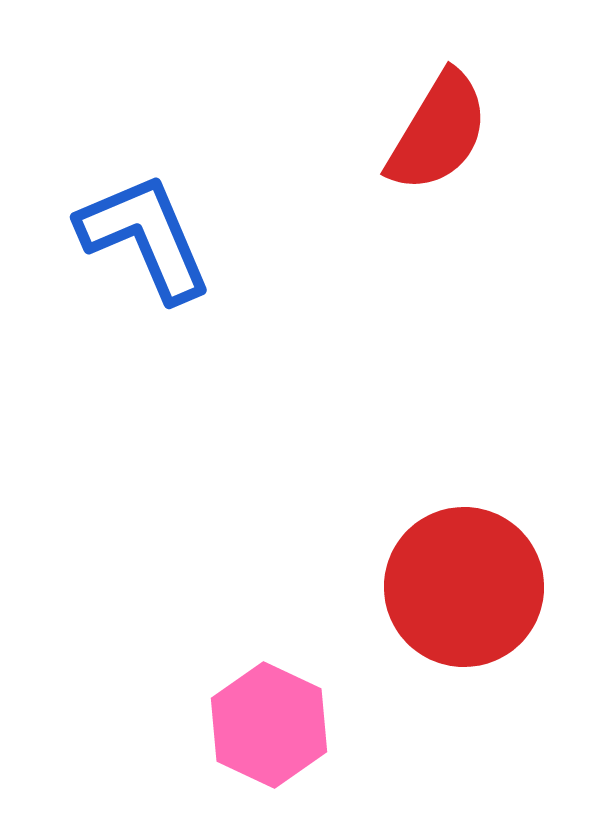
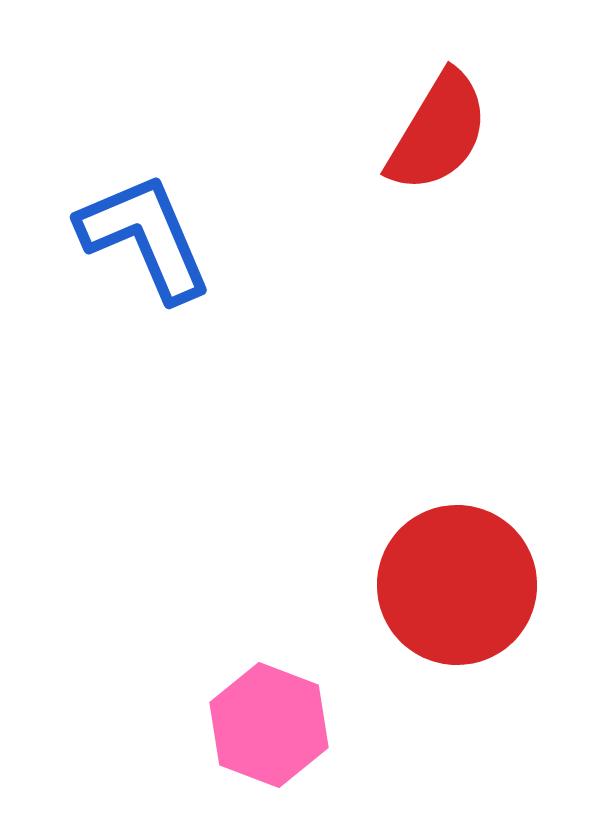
red circle: moved 7 px left, 2 px up
pink hexagon: rotated 4 degrees counterclockwise
